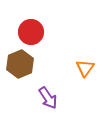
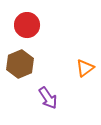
red circle: moved 4 px left, 7 px up
orange triangle: rotated 18 degrees clockwise
